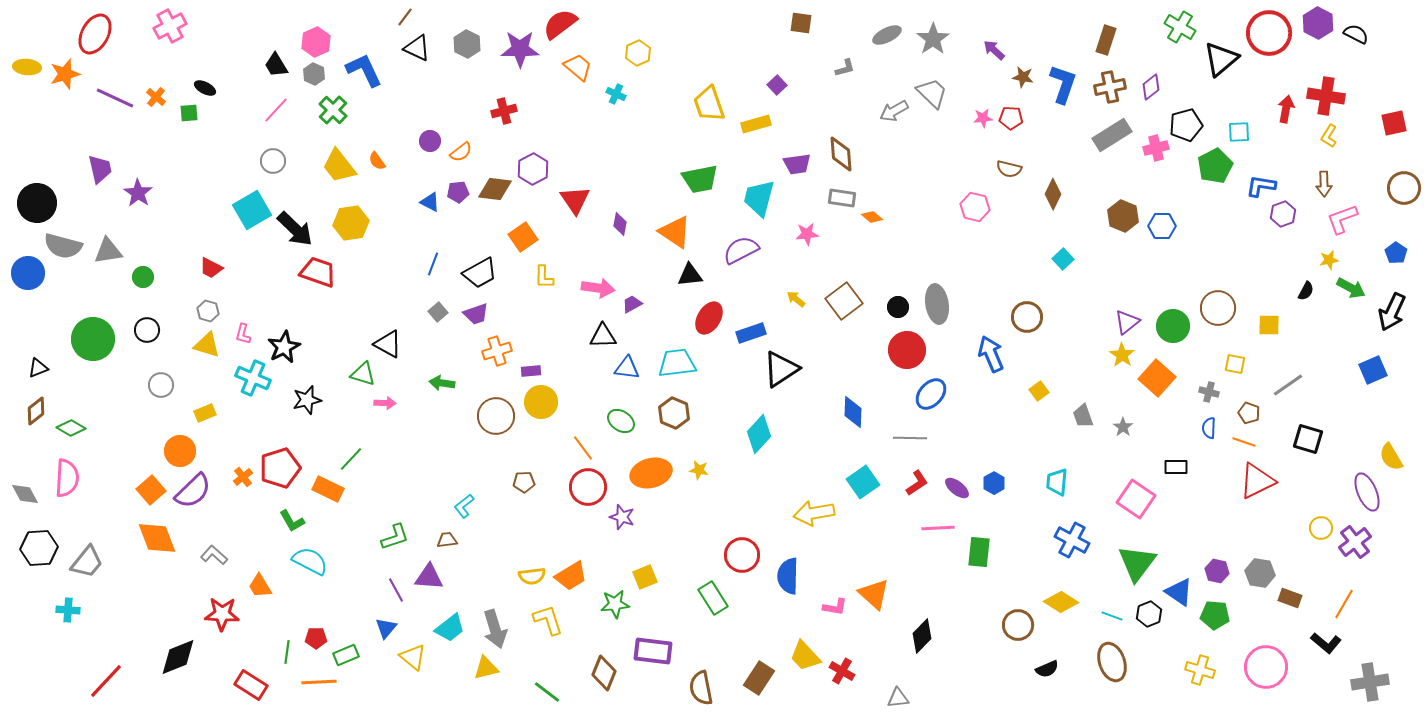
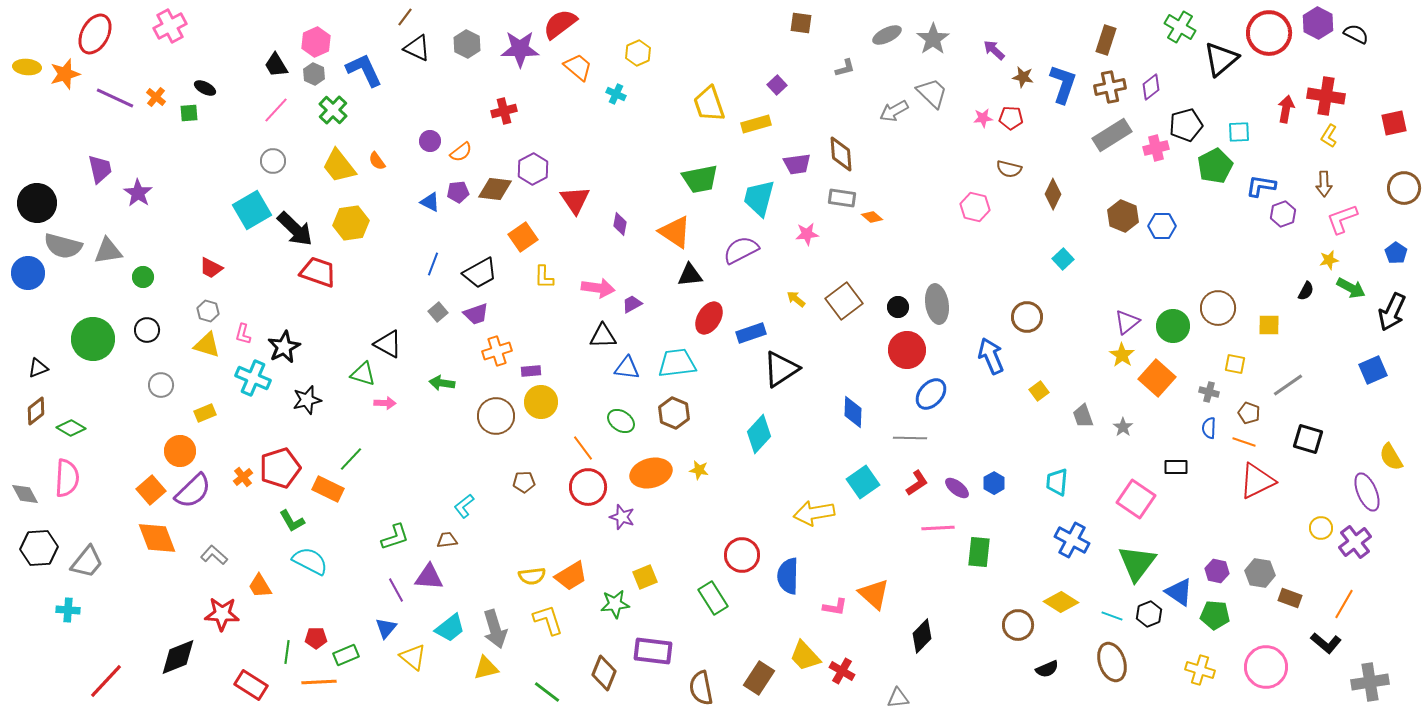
blue arrow at (991, 354): moved 2 px down
